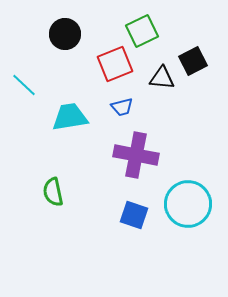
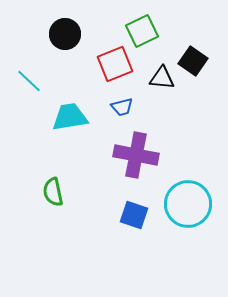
black square: rotated 28 degrees counterclockwise
cyan line: moved 5 px right, 4 px up
